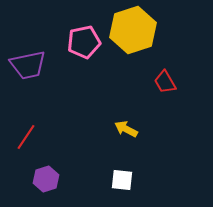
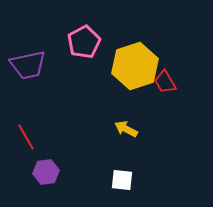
yellow hexagon: moved 2 px right, 36 px down
pink pentagon: rotated 16 degrees counterclockwise
red line: rotated 64 degrees counterclockwise
purple hexagon: moved 7 px up; rotated 10 degrees clockwise
